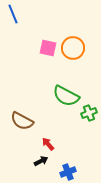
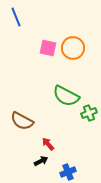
blue line: moved 3 px right, 3 px down
